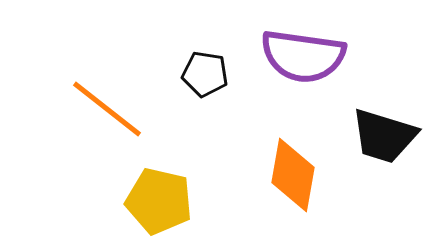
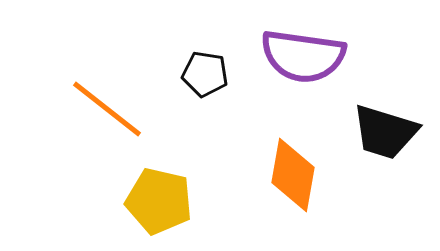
black trapezoid: moved 1 px right, 4 px up
